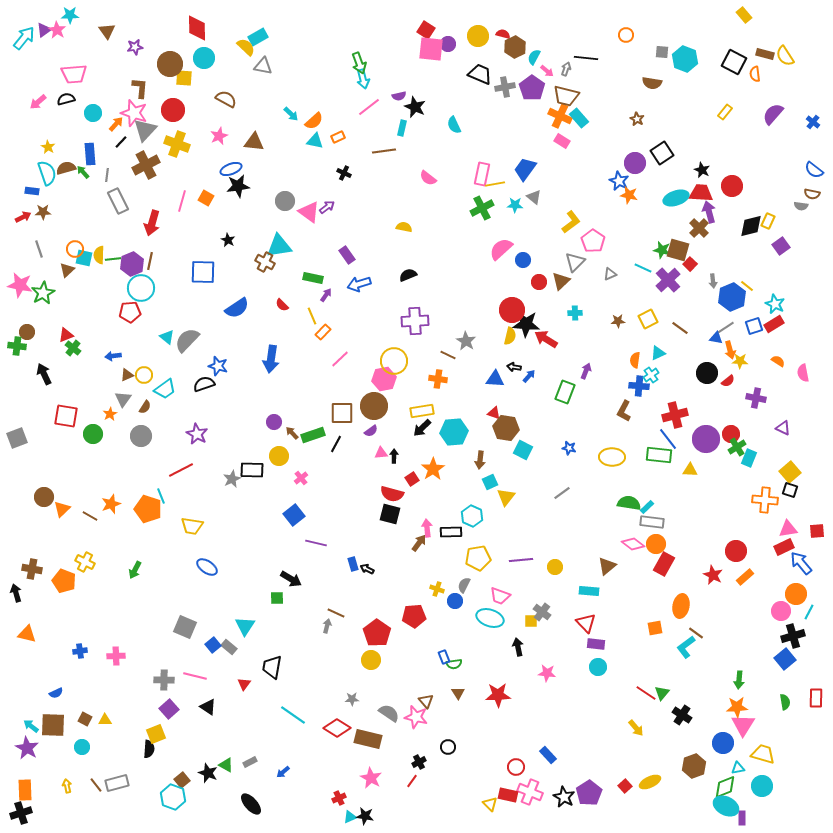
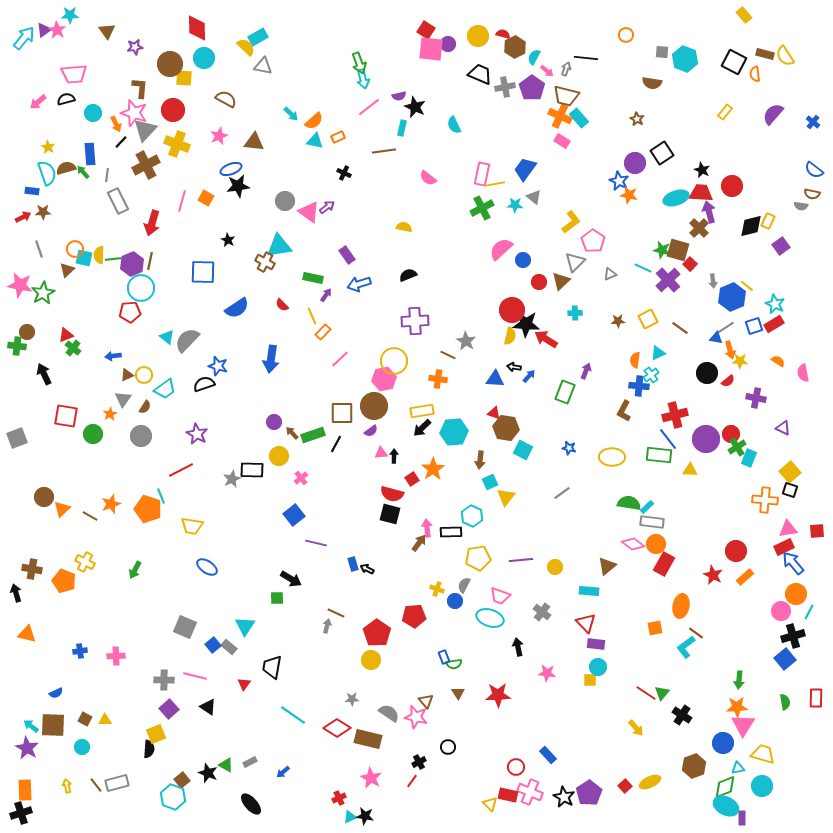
orange arrow at (116, 124): rotated 112 degrees clockwise
blue arrow at (801, 563): moved 8 px left
yellow square at (531, 621): moved 59 px right, 59 px down
